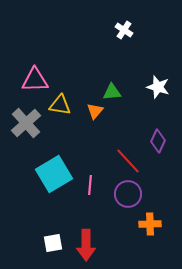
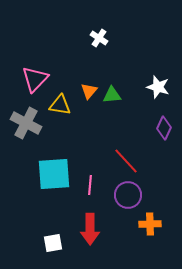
white cross: moved 25 px left, 8 px down
pink triangle: moved 1 px up; rotated 44 degrees counterclockwise
green triangle: moved 3 px down
orange triangle: moved 6 px left, 20 px up
gray cross: rotated 20 degrees counterclockwise
purple diamond: moved 6 px right, 13 px up
red line: moved 2 px left
cyan square: rotated 27 degrees clockwise
purple circle: moved 1 px down
red arrow: moved 4 px right, 16 px up
